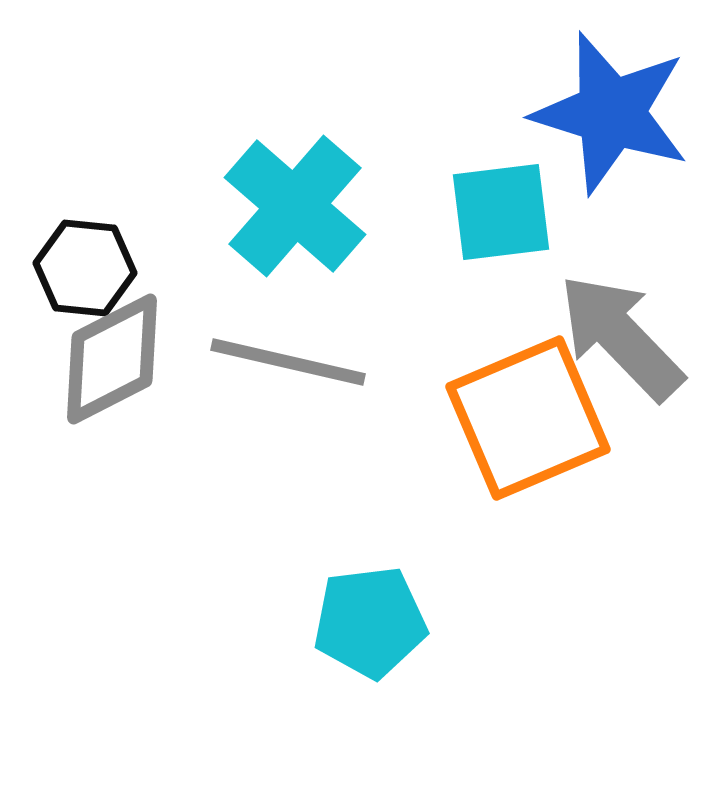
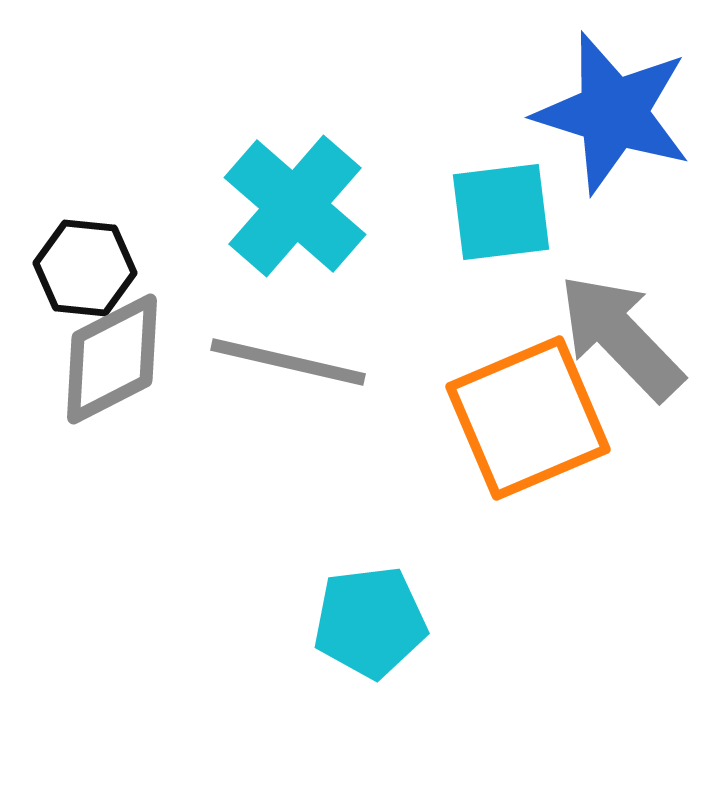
blue star: moved 2 px right
